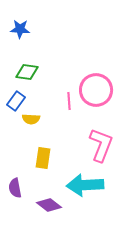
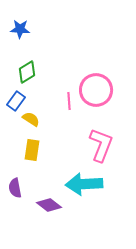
green diamond: rotated 40 degrees counterclockwise
yellow semicircle: rotated 150 degrees counterclockwise
yellow rectangle: moved 11 px left, 8 px up
cyan arrow: moved 1 px left, 1 px up
